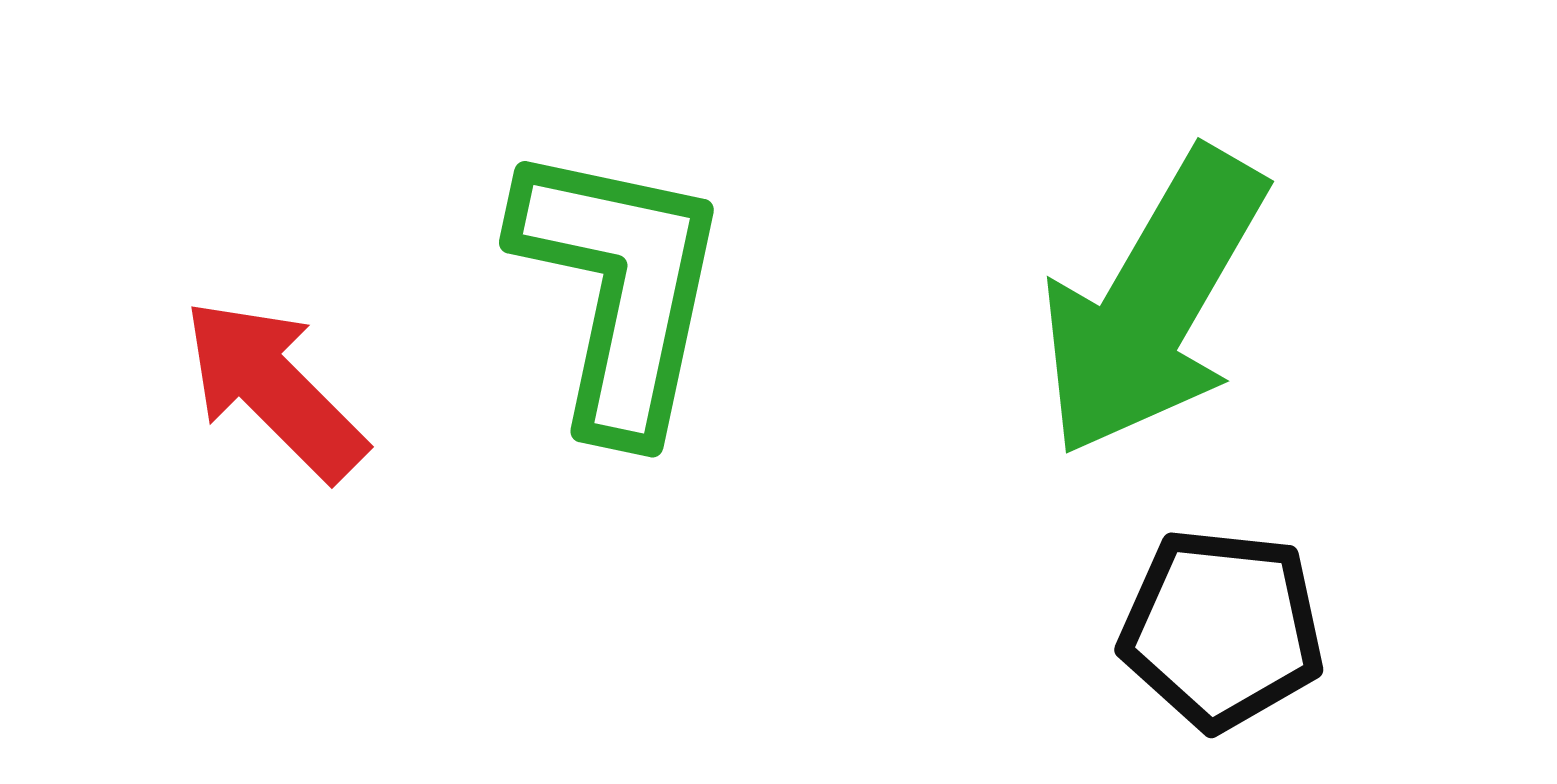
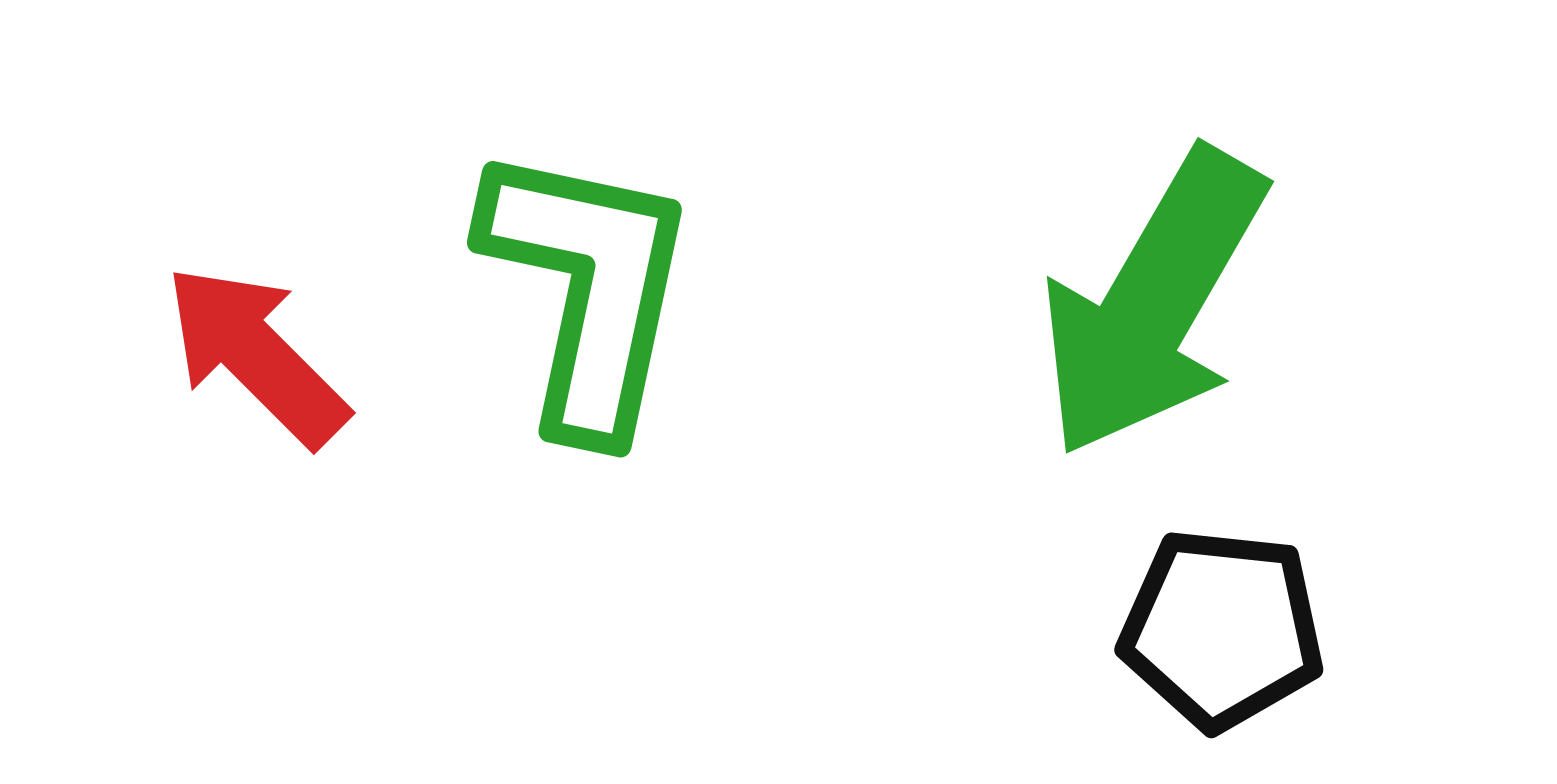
green L-shape: moved 32 px left
red arrow: moved 18 px left, 34 px up
